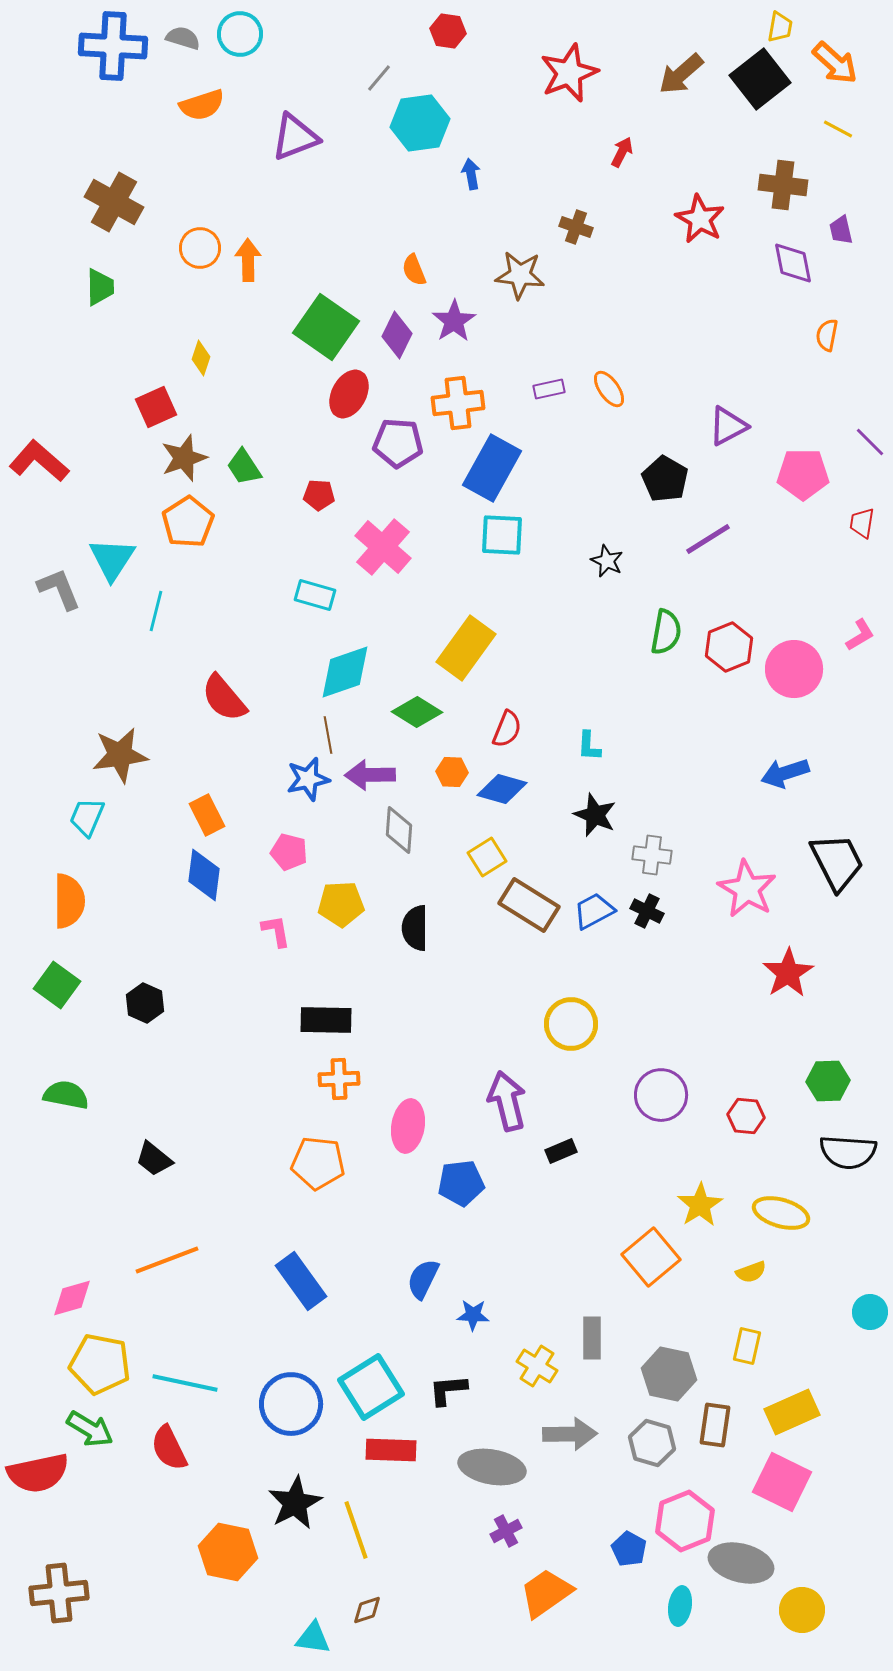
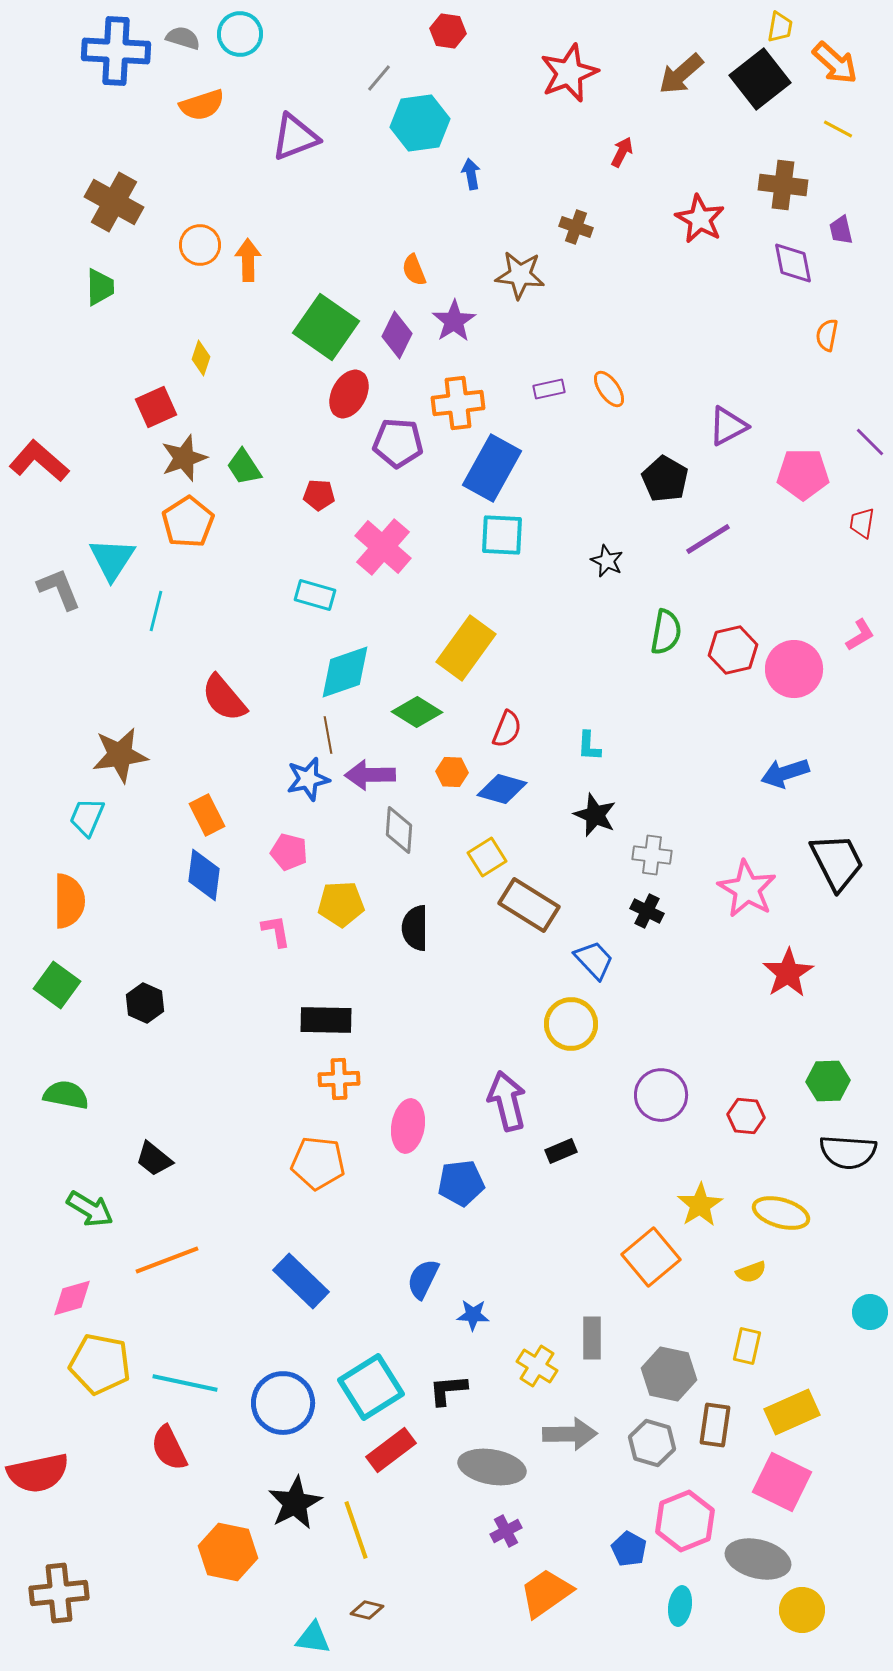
blue cross at (113, 46): moved 3 px right, 5 px down
orange circle at (200, 248): moved 3 px up
red hexagon at (729, 647): moved 4 px right, 3 px down; rotated 9 degrees clockwise
blue trapezoid at (594, 911): moved 49 px down; rotated 75 degrees clockwise
blue rectangle at (301, 1281): rotated 10 degrees counterclockwise
blue circle at (291, 1404): moved 8 px left, 1 px up
green arrow at (90, 1429): moved 220 px up
red rectangle at (391, 1450): rotated 39 degrees counterclockwise
gray ellipse at (741, 1563): moved 17 px right, 4 px up
brown diamond at (367, 1610): rotated 32 degrees clockwise
